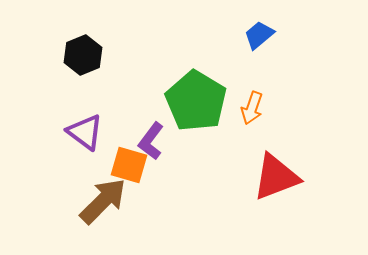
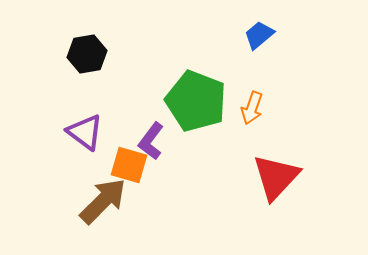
black hexagon: moved 4 px right, 1 px up; rotated 12 degrees clockwise
green pentagon: rotated 10 degrees counterclockwise
red triangle: rotated 26 degrees counterclockwise
